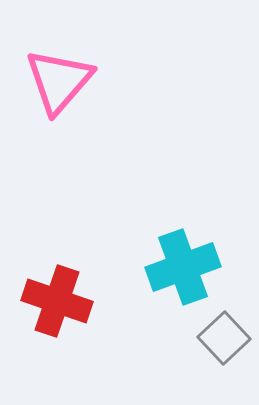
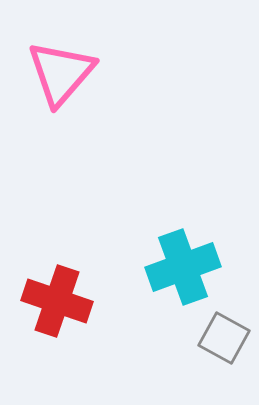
pink triangle: moved 2 px right, 8 px up
gray square: rotated 18 degrees counterclockwise
